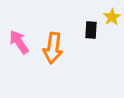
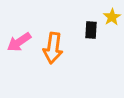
pink arrow: rotated 90 degrees counterclockwise
